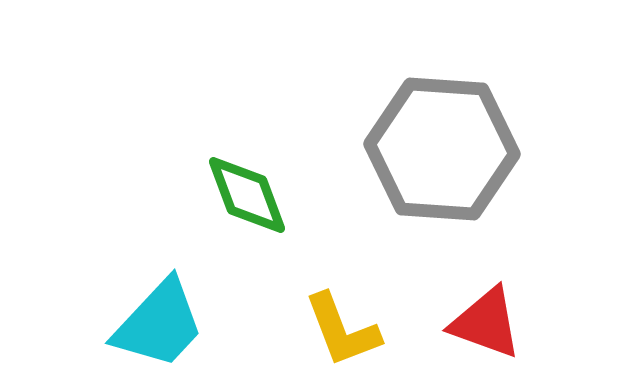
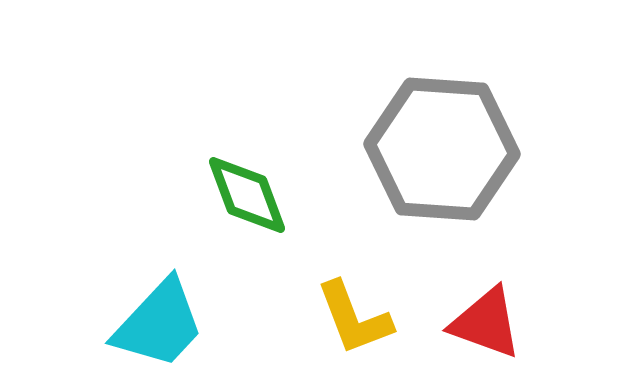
yellow L-shape: moved 12 px right, 12 px up
